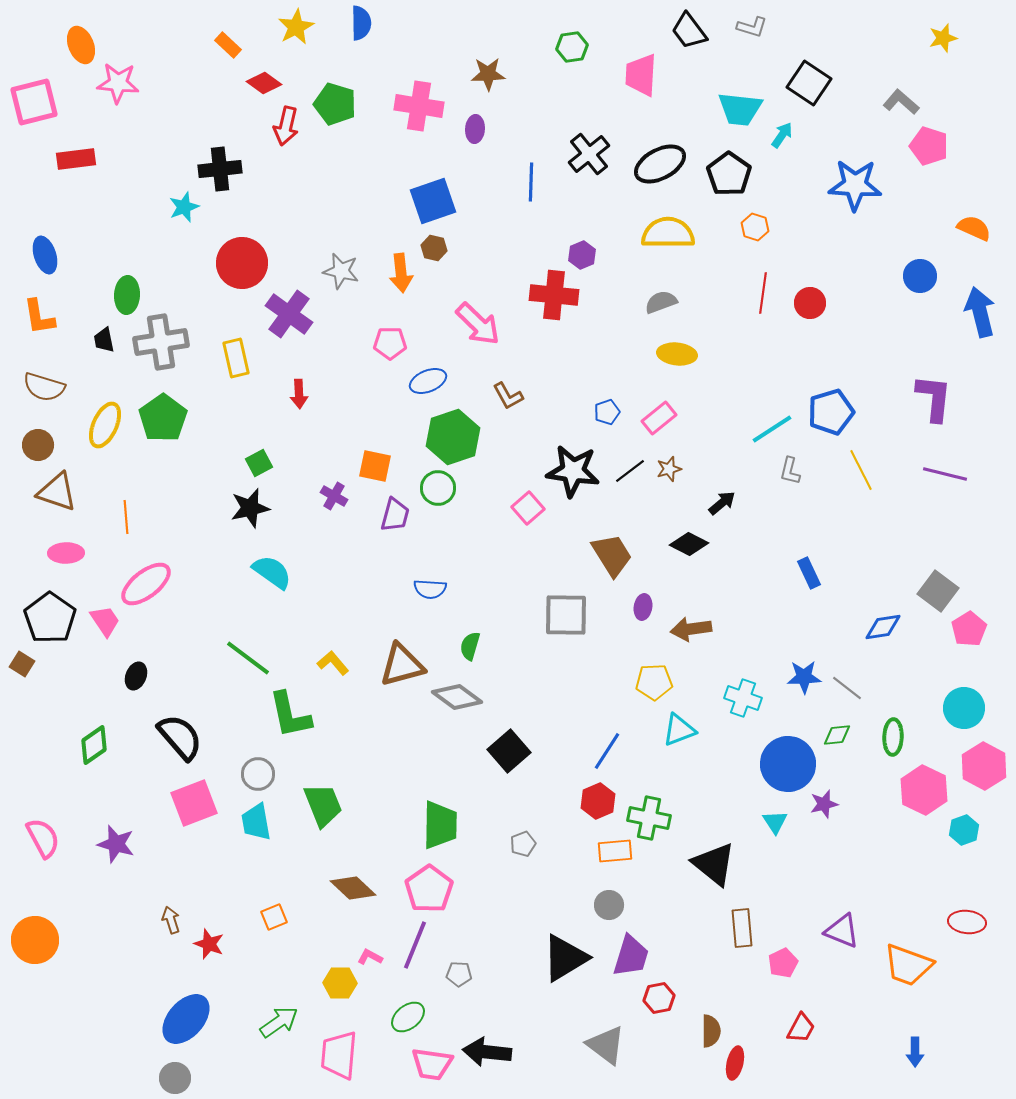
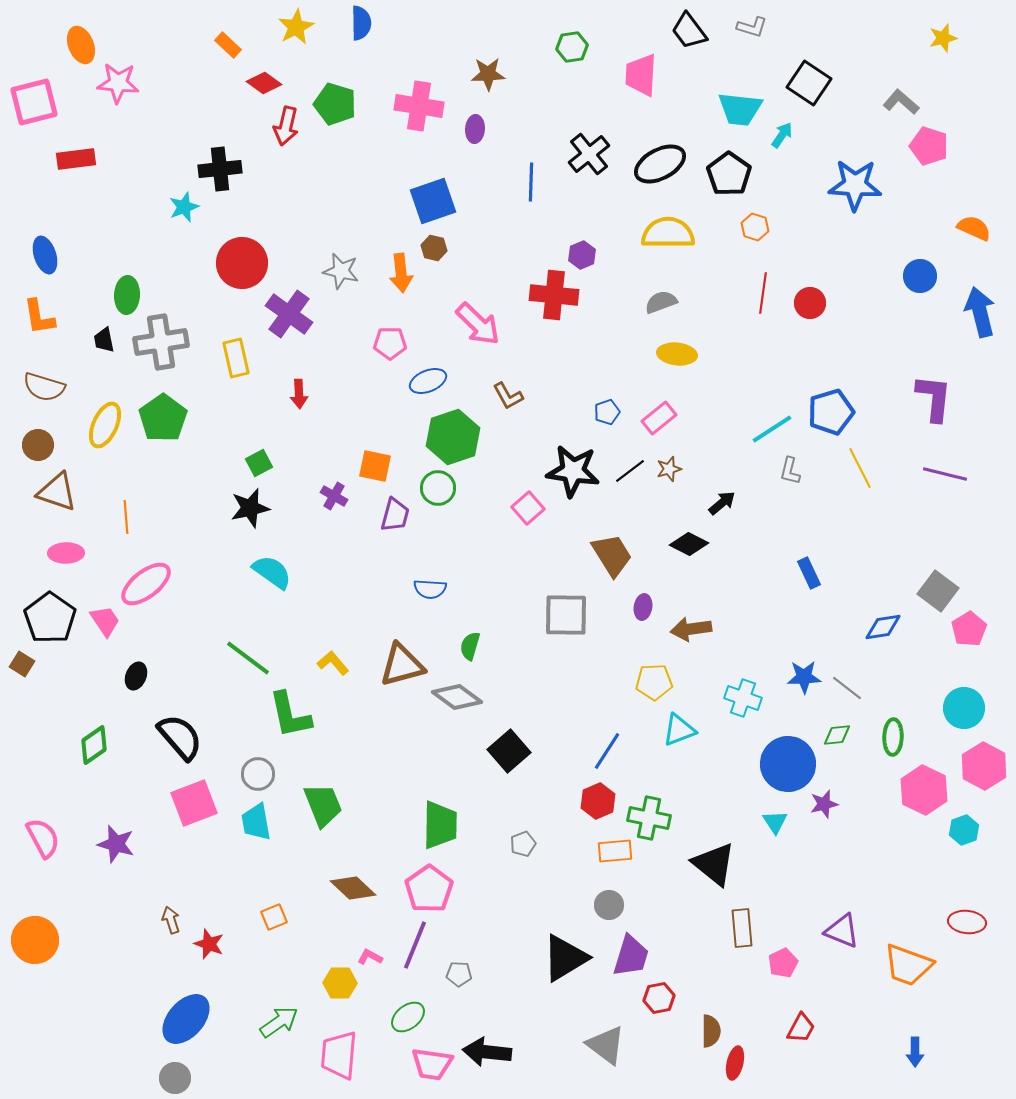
yellow line at (861, 470): moved 1 px left, 2 px up
